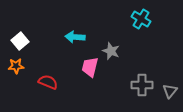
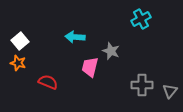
cyan cross: rotated 30 degrees clockwise
orange star: moved 2 px right, 3 px up; rotated 21 degrees clockwise
